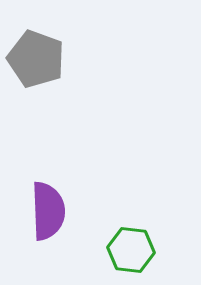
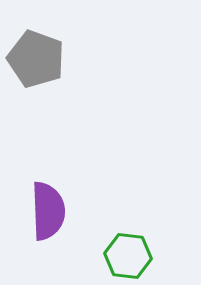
green hexagon: moved 3 px left, 6 px down
